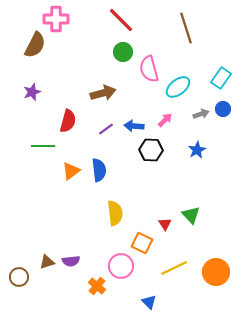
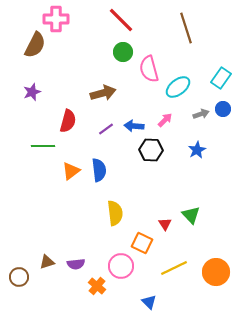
purple semicircle: moved 5 px right, 3 px down
